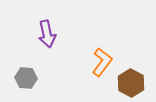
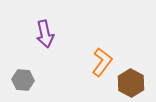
purple arrow: moved 2 px left
gray hexagon: moved 3 px left, 2 px down
